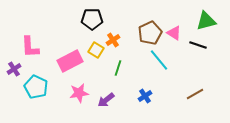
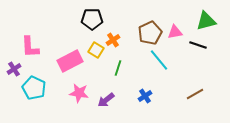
pink triangle: moved 1 px right, 1 px up; rotated 42 degrees counterclockwise
cyan pentagon: moved 2 px left, 1 px down
pink star: rotated 18 degrees clockwise
